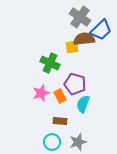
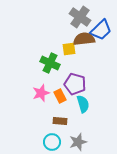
yellow square: moved 3 px left, 2 px down
cyan semicircle: rotated 144 degrees clockwise
